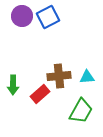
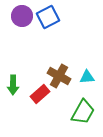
brown cross: rotated 35 degrees clockwise
green trapezoid: moved 2 px right, 1 px down
